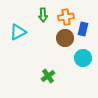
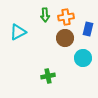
green arrow: moved 2 px right
blue rectangle: moved 5 px right
green cross: rotated 24 degrees clockwise
